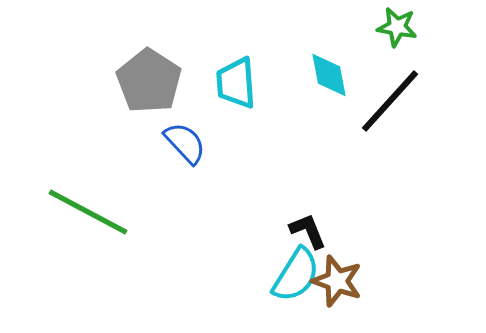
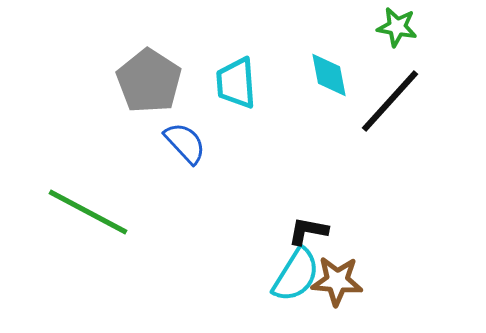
black L-shape: rotated 57 degrees counterclockwise
brown star: rotated 15 degrees counterclockwise
